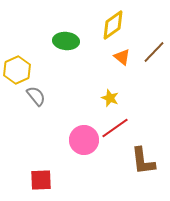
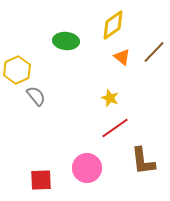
pink circle: moved 3 px right, 28 px down
